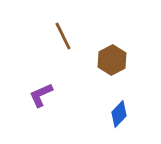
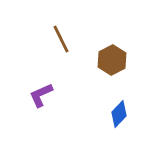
brown line: moved 2 px left, 3 px down
